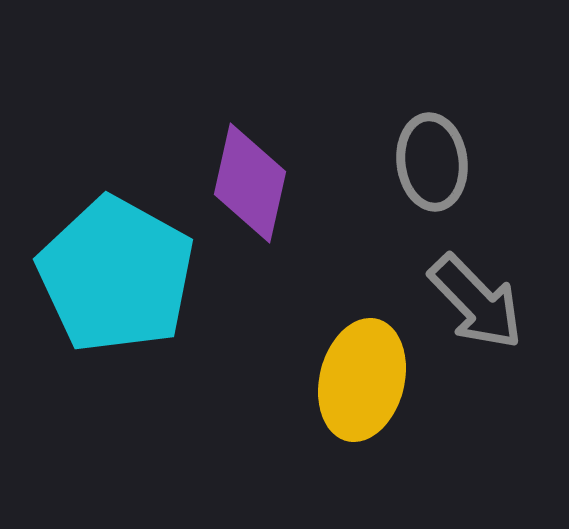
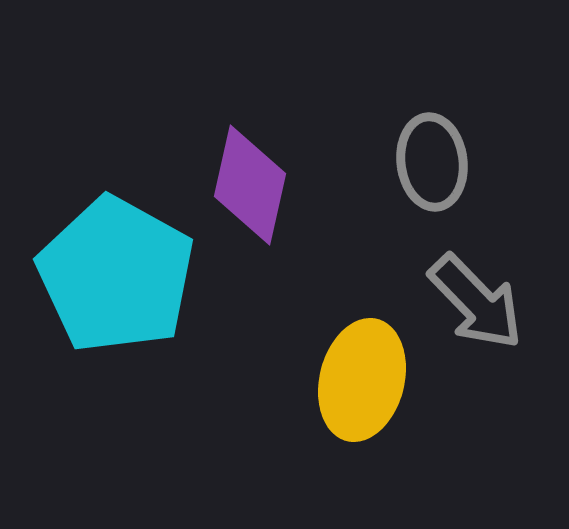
purple diamond: moved 2 px down
